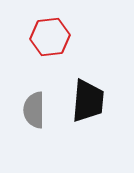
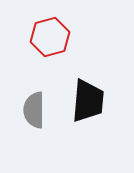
red hexagon: rotated 9 degrees counterclockwise
